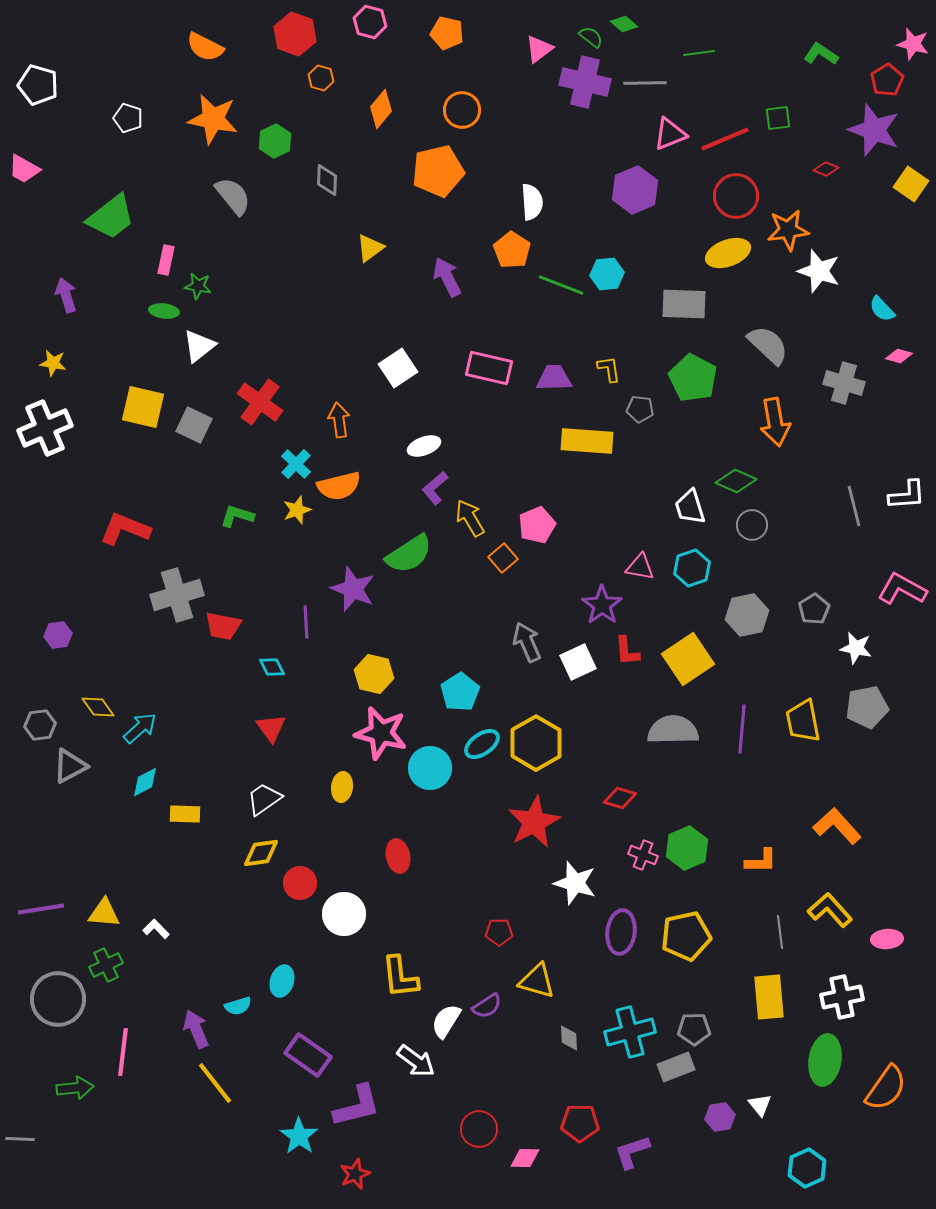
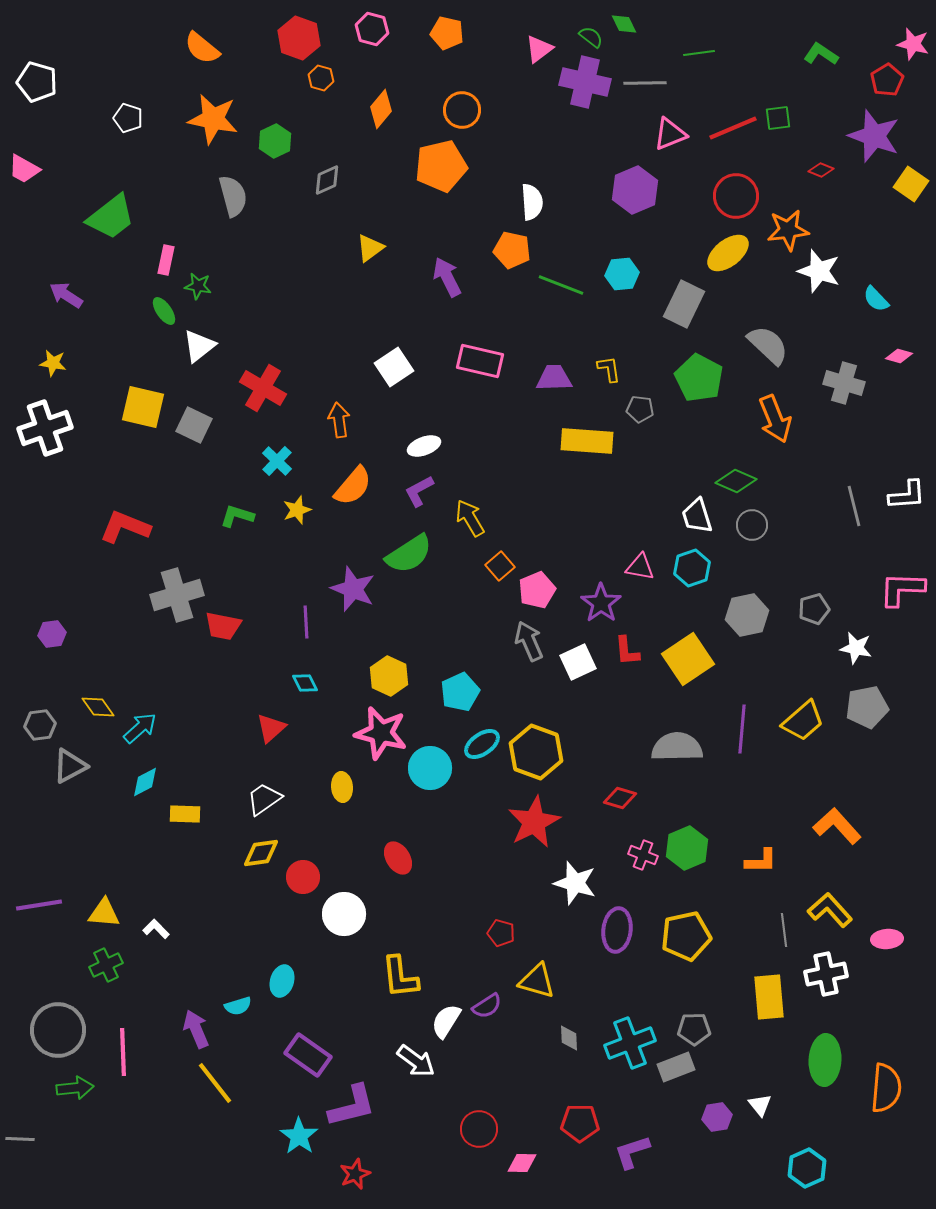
pink hexagon at (370, 22): moved 2 px right, 7 px down
green diamond at (624, 24): rotated 24 degrees clockwise
red hexagon at (295, 34): moved 4 px right, 4 px down
orange semicircle at (205, 47): moved 3 px left, 1 px down; rotated 12 degrees clockwise
white pentagon at (38, 85): moved 1 px left, 3 px up
purple star at (874, 130): moved 6 px down
red line at (725, 139): moved 8 px right, 11 px up
red diamond at (826, 169): moved 5 px left, 1 px down
orange pentagon at (438, 171): moved 3 px right, 5 px up
gray diamond at (327, 180): rotated 64 degrees clockwise
gray semicircle at (233, 196): rotated 24 degrees clockwise
orange pentagon at (512, 250): rotated 21 degrees counterclockwise
yellow ellipse at (728, 253): rotated 18 degrees counterclockwise
cyan hexagon at (607, 274): moved 15 px right
purple arrow at (66, 295): rotated 40 degrees counterclockwise
gray rectangle at (684, 304): rotated 66 degrees counterclockwise
cyan semicircle at (882, 309): moved 6 px left, 10 px up
green ellipse at (164, 311): rotated 48 degrees clockwise
white square at (398, 368): moved 4 px left, 1 px up
pink rectangle at (489, 368): moved 9 px left, 7 px up
green pentagon at (693, 378): moved 6 px right
red cross at (260, 402): moved 3 px right, 14 px up; rotated 6 degrees counterclockwise
orange arrow at (775, 422): moved 3 px up; rotated 12 degrees counterclockwise
white cross at (45, 428): rotated 4 degrees clockwise
cyan cross at (296, 464): moved 19 px left, 3 px up
orange semicircle at (339, 486): moved 14 px right; rotated 36 degrees counterclockwise
purple L-shape at (435, 488): moved 16 px left, 3 px down; rotated 12 degrees clockwise
white trapezoid at (690, 507): moved 7 px right, 9 px down
pink pentagon at (537, 525): moved 65 px down
red L-shape at (125, 529): moved 2 px up
orange square at (503, 558): moved 3 px left, 8 px down
pink L-shape at (902, 589): rotated 27 degrees counterclockwise
purple star at (602, 605): moved 1 px left, 2 px up
gray pentagon at (814, 609): rotated 16 degrees clockwise
purple hexagon at (58, 635): moved 6 px left, 1 px up
gray arrow at (527, 642): moved 2 px right, 1 px up
cyan diamond at (272, 667): moved 33 px right, 16 px down
yellow hexagon at (374, 674): moved 15 px right, 2 px down; rotated 12 degrees clockwise
cyan pentagon at (460, 692): rotated 9 degrees clockwise
yellow trapezoid at (803, 721): rotated 120 degrees counterclockwise
red triangle at (271, 728): rotated 24 degrees clockwise
gray semicircle at (673, 730): moved 4 px right, 17 px down
yellow hexagon at (536, 743): moved 9 px down; rotated 10 degrees counterclockwise
yellow ellipse at (342, 787): rotated 12 degrees counterclockwise
red ellipse at (398, 856): moved 2 px down; rotated 20 degrees counterclockwise
red circle at (300, 883): moved 3 px right, 6 px up
purple line at (41, 909): moved 2 px left, 4 px up
red pentagon at (499, 932): moved 2 px right, 1 px down; rotated 16 degrees clockwise
purple ellipse at (621, 932): moved 4 px left, 2 px up
gray line at (780, 932): moved 4 px right, 2 px up
white cross at (842, 997): moved 16 px left, 23 px up
gray circle at (58, 999): moved 31 px down
cyan cross at (630, 1032): moved 11 px down; rotated 6 degrees counterclockwise
pink line at (123, 1052): rotated 9 degrees counterclockwise
green ellipse at (825, 1060): rotated 6 degrees counterclockwise
orange semicircle at (886, 1088): rotated 30 degrees counterclockwise
purple L-shape at (357, 1106): moved 5 px left
purple hexagon at (720, 1117): moved 3 px left
pink diamond at (525, 1158): moved 3 px left, 5 px down
